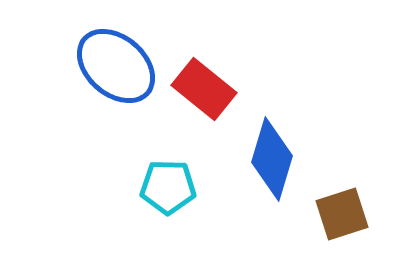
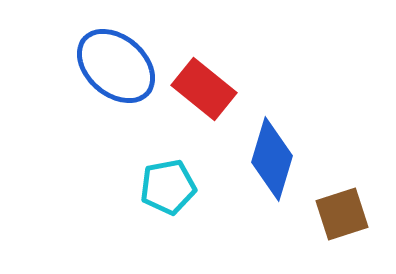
cyan pentagon: rotated 12 degrees counterclockwise
